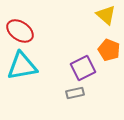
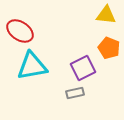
yellow triangle: rotated 35 degrees counterclockwise
orange pentagon: moved 2 px up
cyan triangle: moved 10 px right
